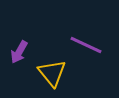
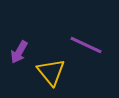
yellow triangle: moved 1 px left, 1 px up
